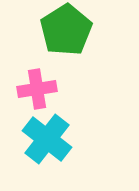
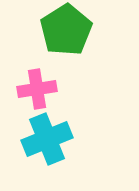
cyan cross: rotated 30 degrees clockwise
